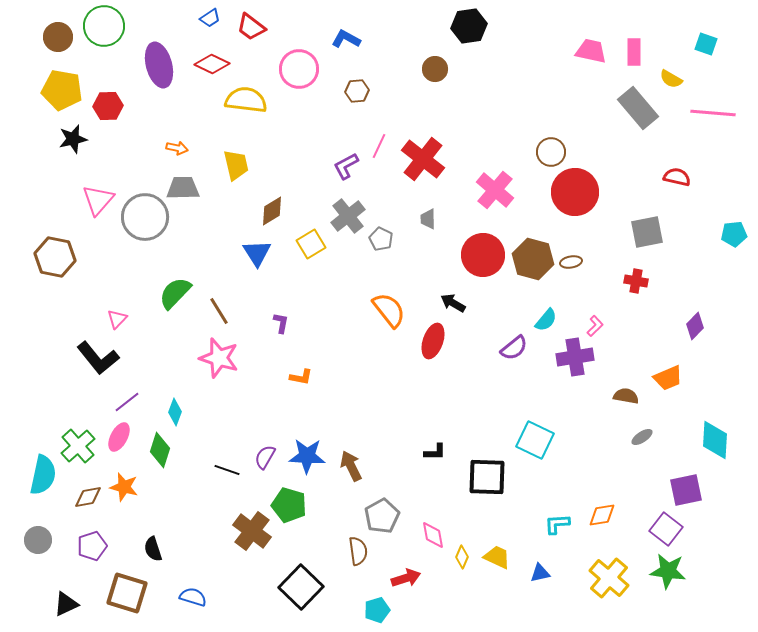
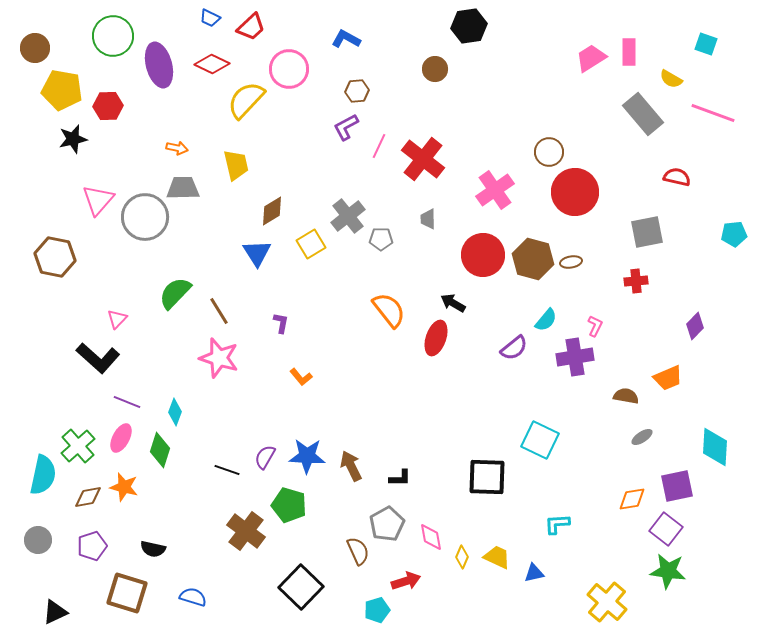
blue trapezoid at (210, 18): rotated 60 degrees clockwise
green circle at (104, 26): moved 9 px right, 10 px down
red trapezoid at (251, 27): rotated 80 degrees counterclockwise
brown circle at (58, 37): moved 23 px left, 11 px down
pink trapezoid at (591, 51): moved 7 px down; rotated 44 degrees counterclockwise
pink rectangle at (634, 52): moved 5 px left
pink circle at (299, 69): moved 10 px left
yellow semicircle at (246, 100): rotated 54 degrees counterclockwise
gray rectangle at (638, 108): moved 5 px right, 6 px down
pink line at (713, 113): rotated 15 degrees clockwise
brown circle at (551, 152): moved 2 px left
purple L-shape at (346, 166): moved 39 px up
pink cross at (495, 190): rotated 15 degrees clockwise
gray pentagon at (381, 239): rotated 25 degrees counterclockwise
red cross at (636, 281): rotated 15 degrees counterclockwise
pink L-shape at (595, 326): rotated 20 degrees counterclockwise
red ellipse at (433, 341): moved 3 px right, 3 px up
black L-shape at (98, 358): rotated 9 degrees counterclockwise
orange L-shape at (301, 377): rotated 40 degrees clockwise
purple line at (127, 402): rotated 60 degrees clockwise
pink ellipse at (119, 437): moved 2 px right, 1 px down
cyan square at (535, 440): moved 5 px right
cyan diamond at (715, 440): moved 7 px down
black L-shape at (435, 452): moved 35 px left, 26 px down
purple square at (686, 490): moved 9 px left, 4 px up
orange diamond at (602, 515): moved 30 px right, 16 px up
gray pentagon at (382, 516): moved 5 px right, 8 px down
brown cross at (252, 531): moved 6 px left
pink diamond at (433, 535): moved 2 px left, 2 px down
black semicircle at (153, 549): rotated 60 degrees counterclockwise
brown semicircle at (358, 551): rotated 16 degrees counterclockwise
blue triangle at (540, 573): moved 6 px left
red arrow at (406, 578): moved 3 px down
yellow cross at (609, 578): moved 2 px left, 24 px down
black triangle at (66, 604): moved 11 px left, 8 px down
